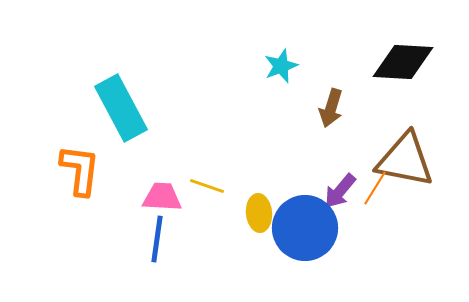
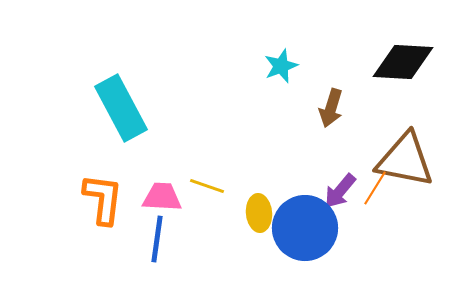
orange L-shape: moved 23 px right, 29 px down
